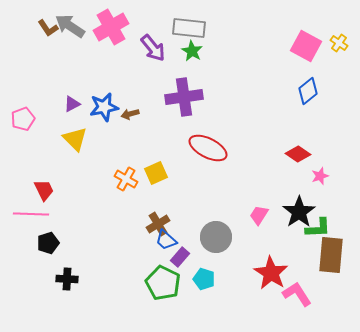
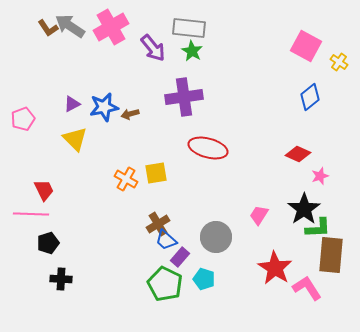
yellow cross: moved 19 px down
blue diamond: moved 2 px right, 6 px down
red ellipse: rotated 12 degrees counterclockwise
red diamond: rotated 10 degrees counterclockwise
yellow square: rotated 15 degrees clockwise
black star: moved 5 px right, 3 px up
red star: moved 4 px right, 5 px up
black cross: moved 6 px left
green pentagon: moved 2 px right, 1 px down
pink L-shape: moved 10 px right, 6 px up
